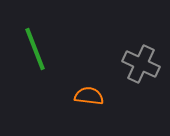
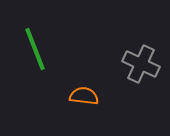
orange semicircle: moved 5 px left
